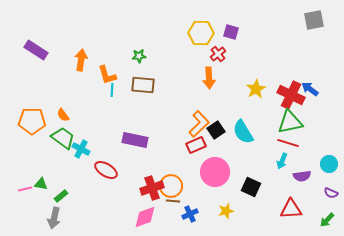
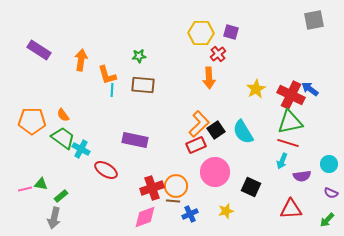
purple rectangle at (36, 50): moved 3 px right
orange circle at (171, 186): moved 5 px right
